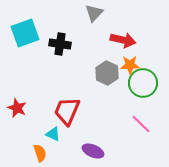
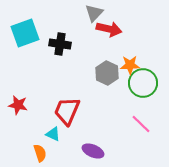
red arrow: moved 14 px left, 11 px up
red star: moved 1 px right, 3 px up; rotated 12 degrees counterclockwise
